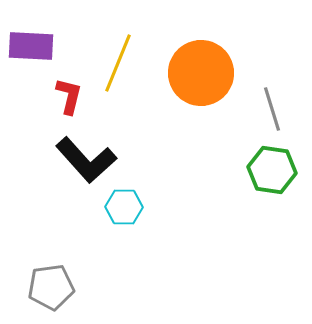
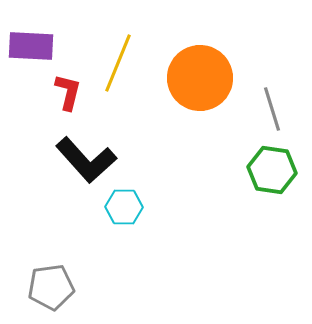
orange circle: moved 1 px left, 5 px down
red L-shape: moved 1 px left, 4 px up
